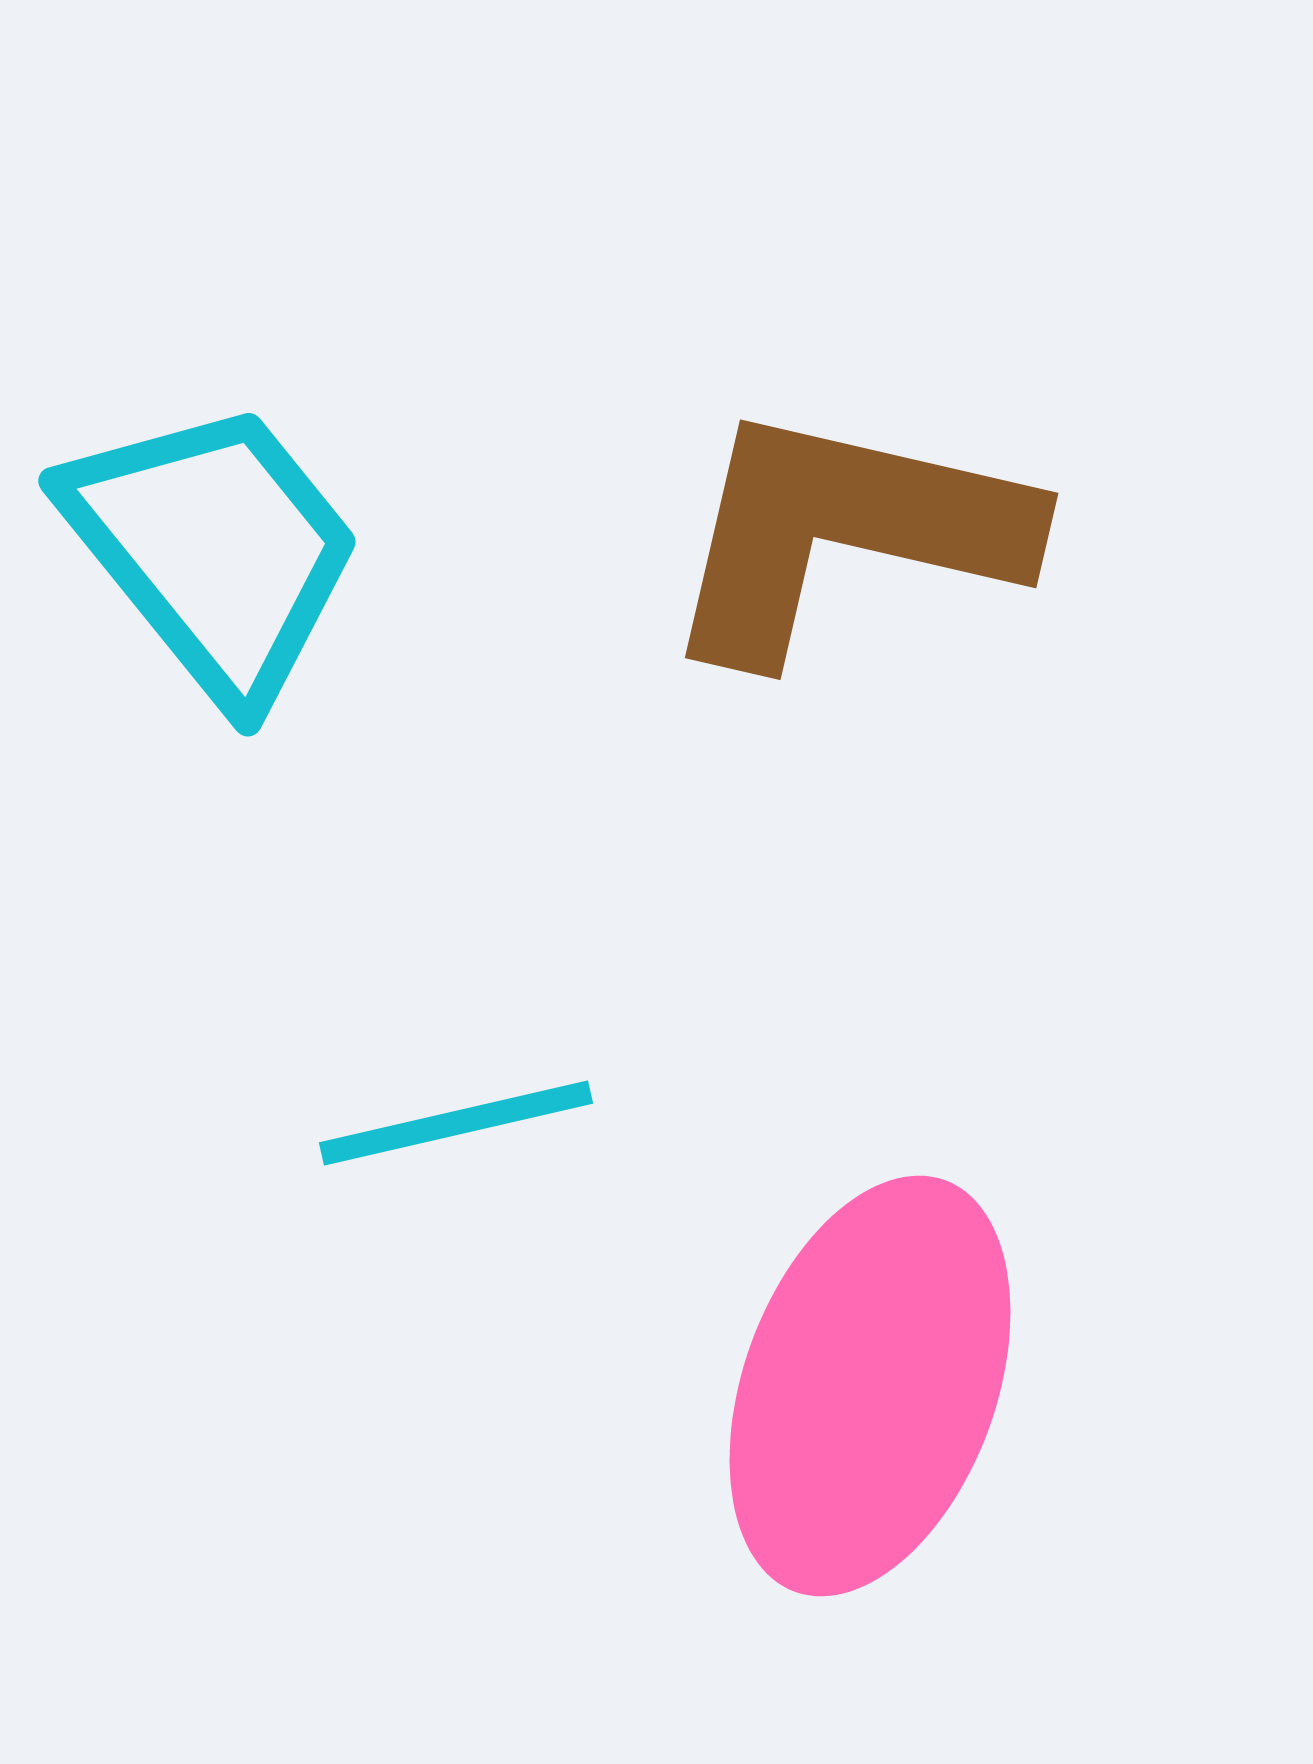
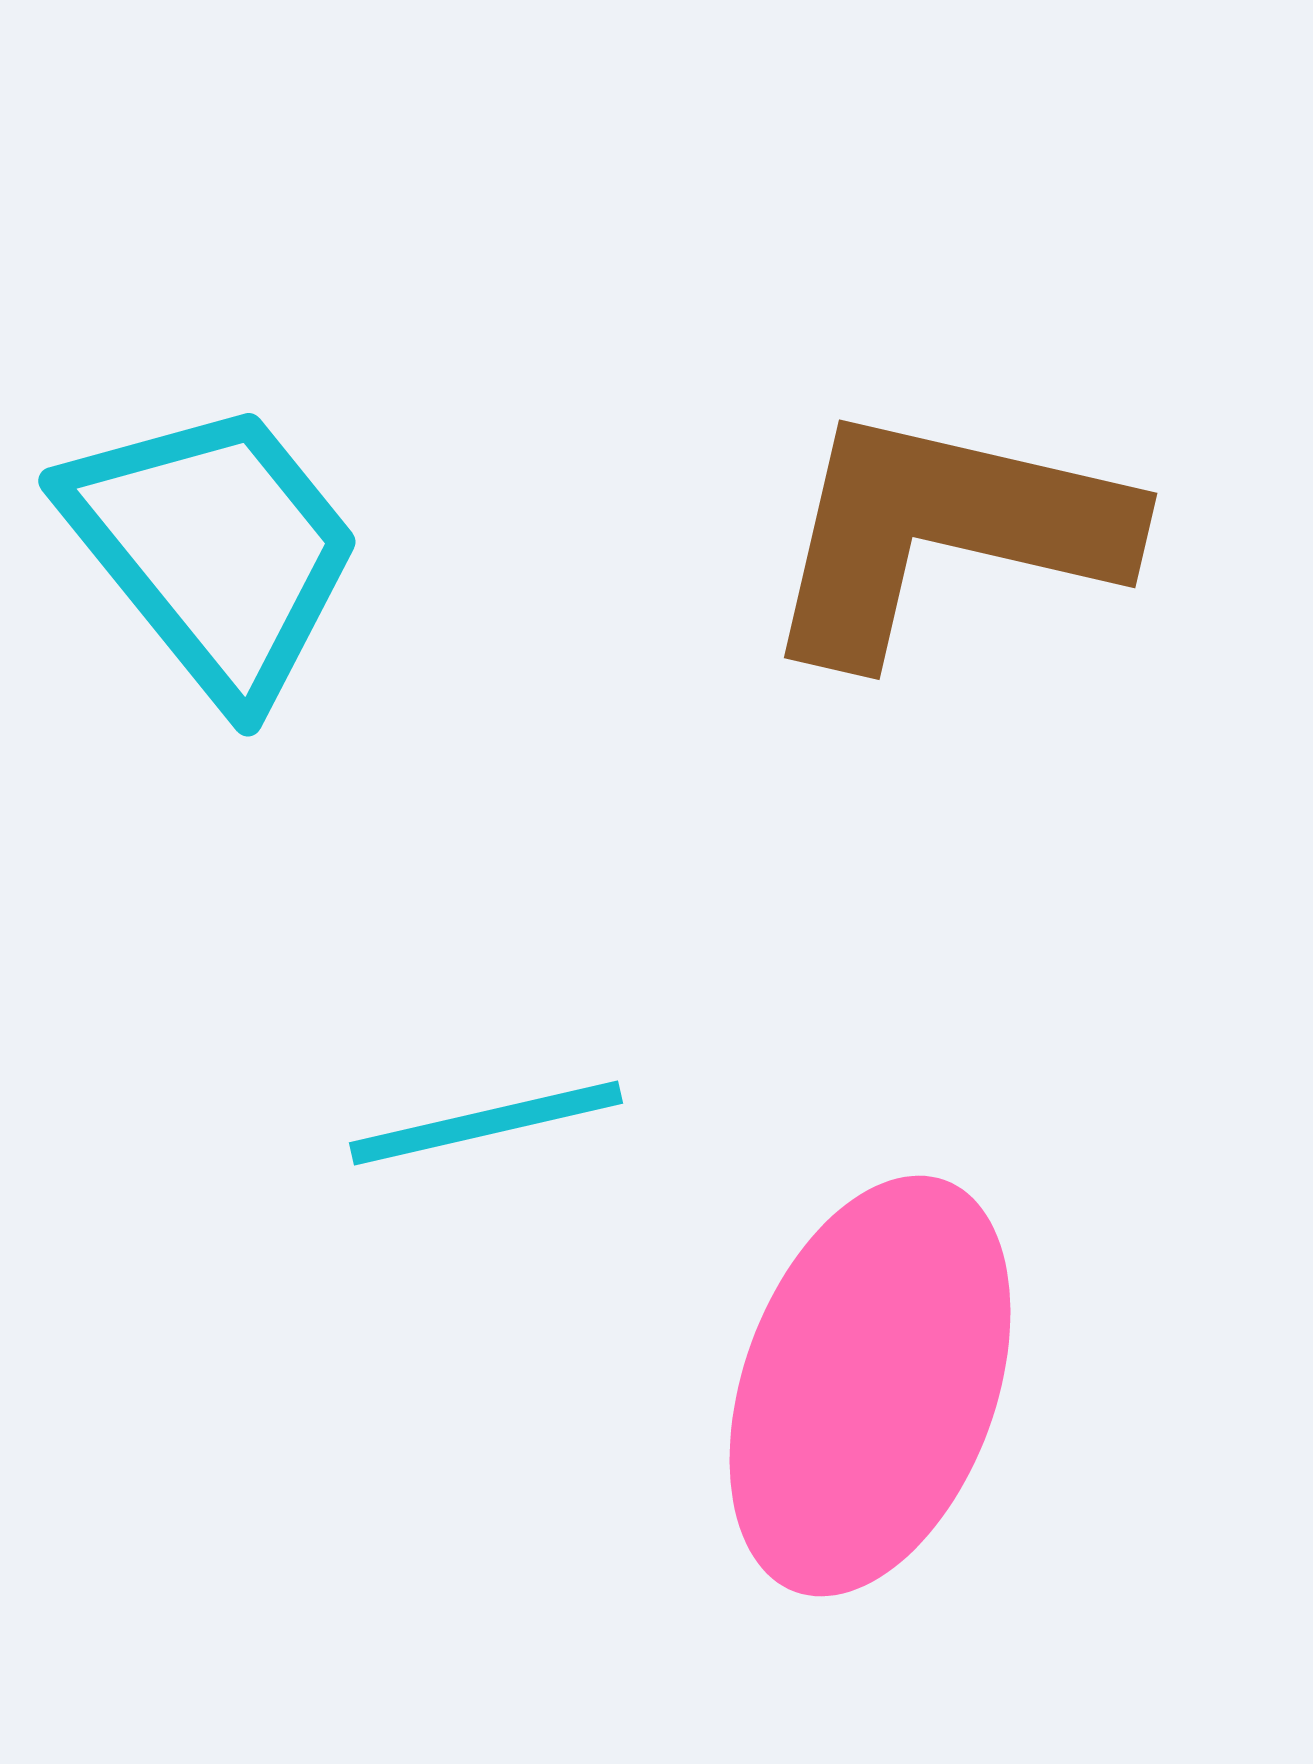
brown L-shape: moved 99 px right
cyan line: moved 30 px right
